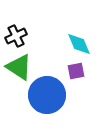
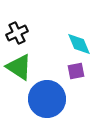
black cross: moved 1 px right, 3 px up
blue circle: moved 4 px down
